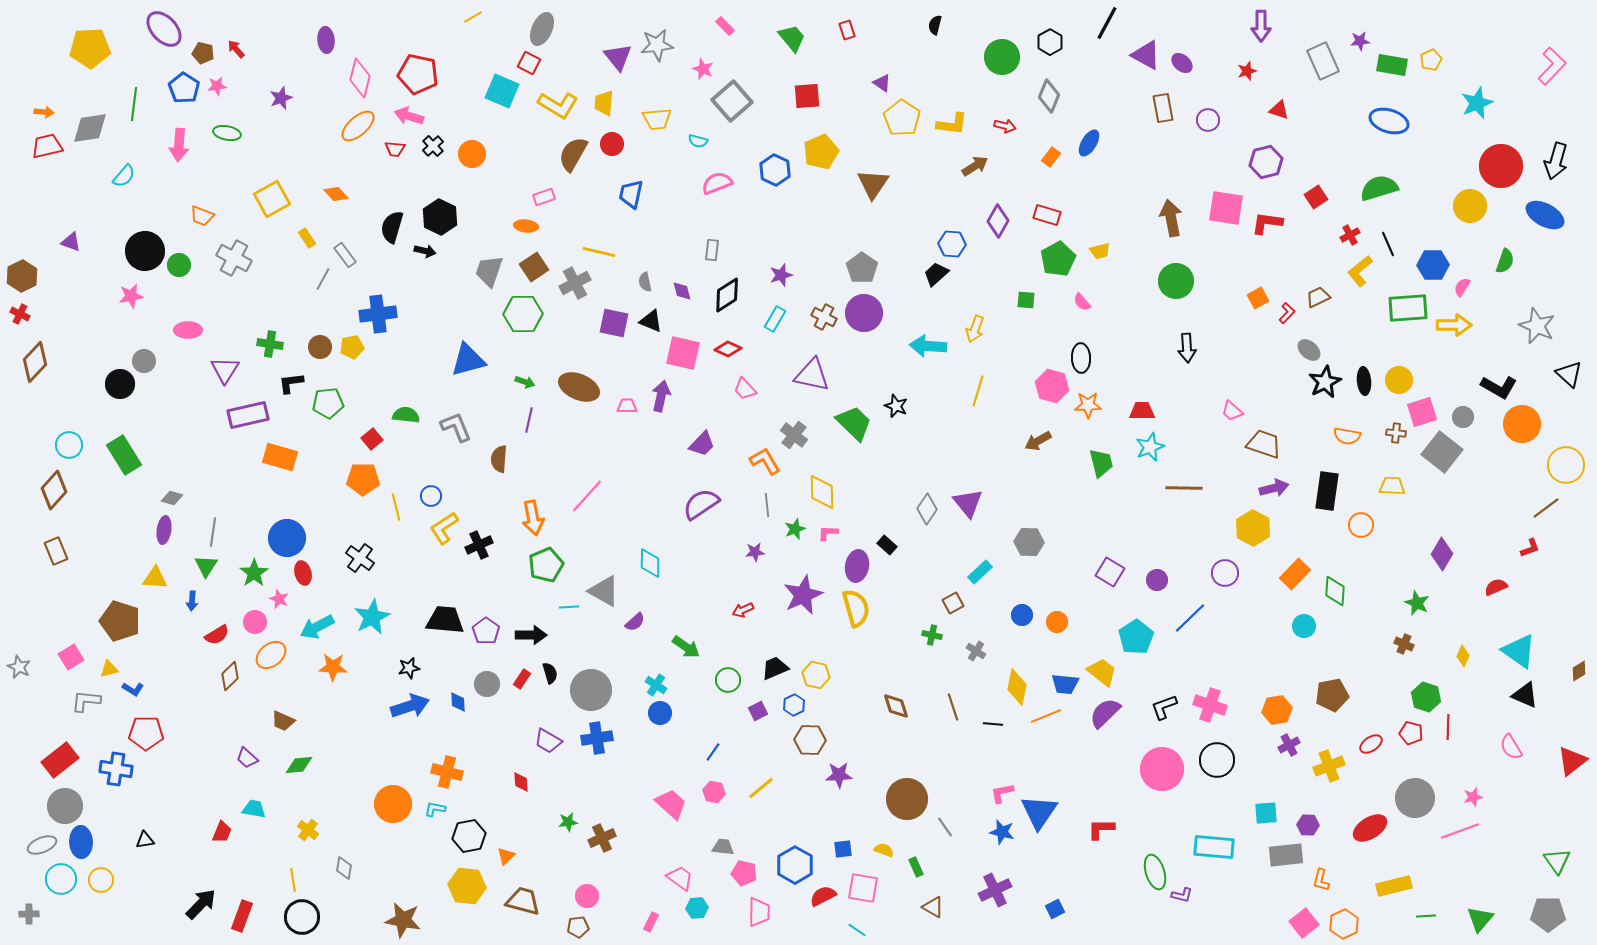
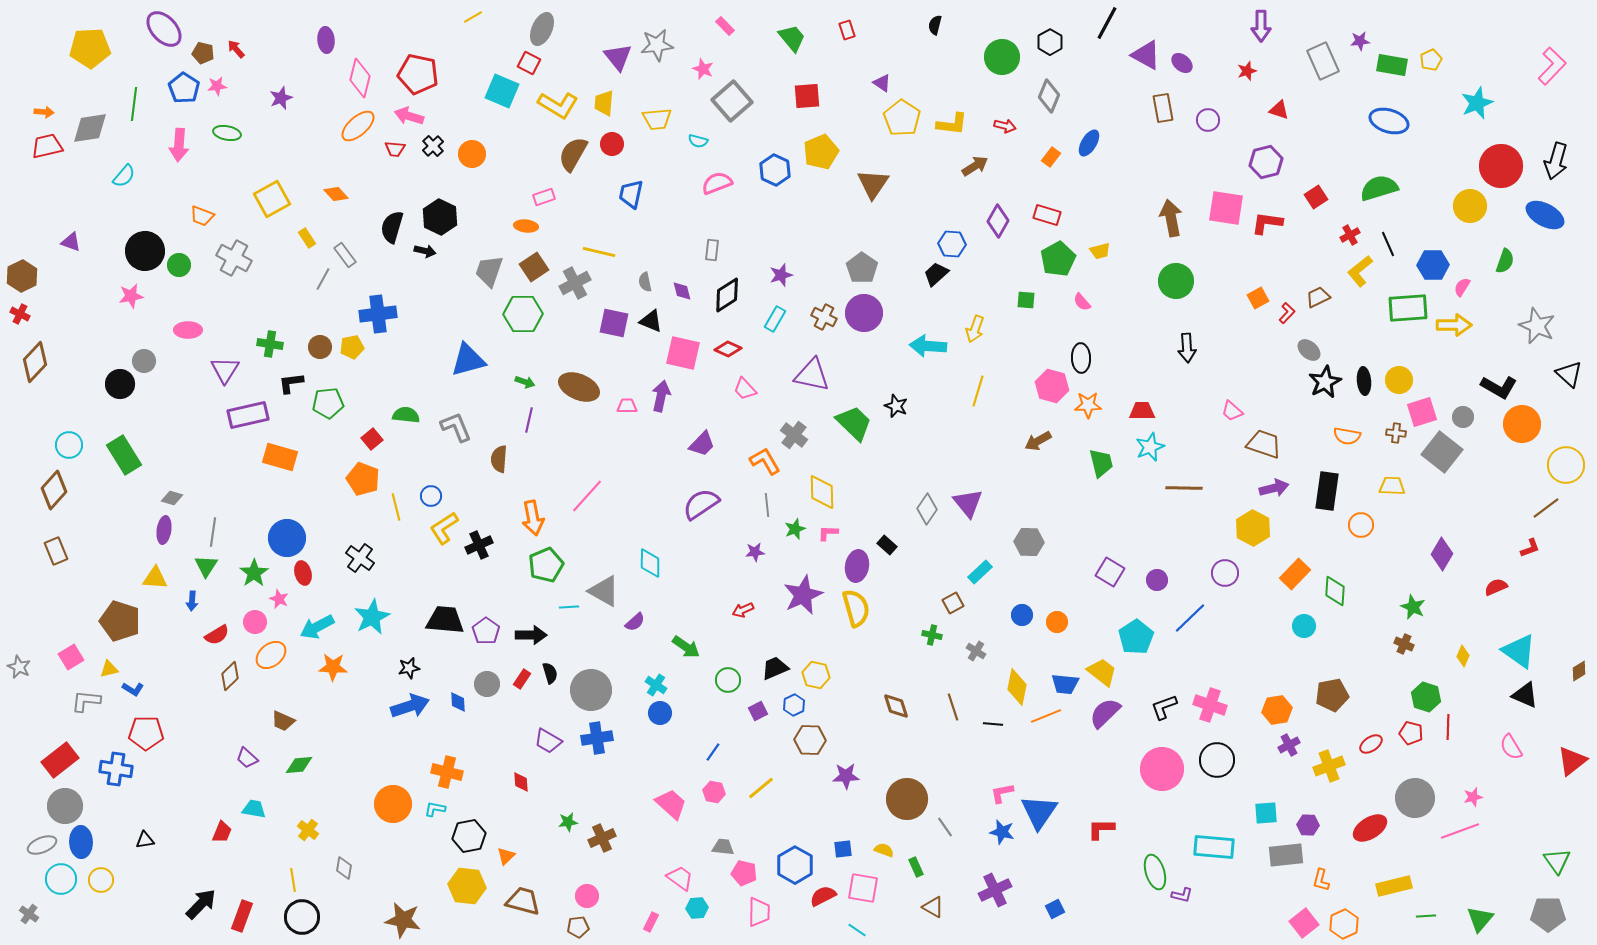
orange pentagon at (363, 479): rotated 20 degrees clockwise
green star at (1417, 603): moved 4 px left, 4 px down
purple star at (839, 775): moved 7 px right, 1 px down
gray cross at (29, 914): rotated 36 degrees clockwise
